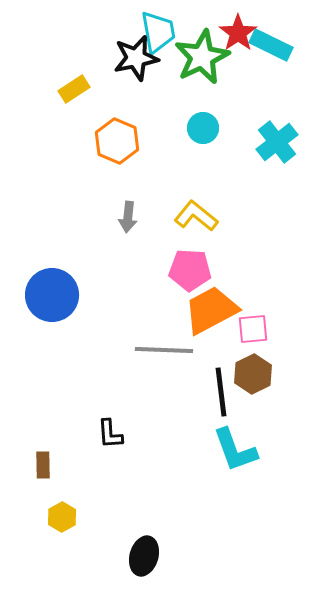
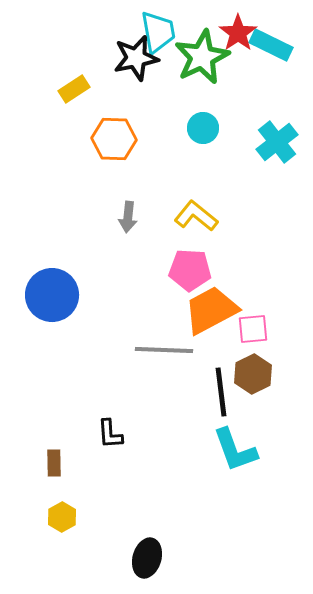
orange hexagon: moved 3 px left, 2 px up; rotated 21 degrees counterclockwise
brown rectangle: moved 11 px right, 2 px up
black ellipse: moved 3 px right, 2 px down
